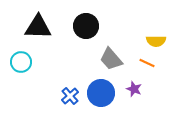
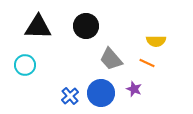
cyan circle: moved 4 px right, 3 px down
